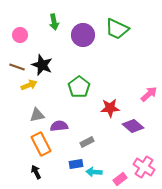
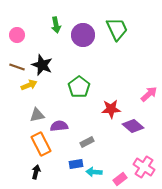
green arrow: moved 2 px right, 3 px down
green trapezoid: rotated 140 degrees counterclockwise
pink circle: moved 3 px left
red star: moved 1 px right, 1 px down
black arrow: rotated 40 degrees clockwise
